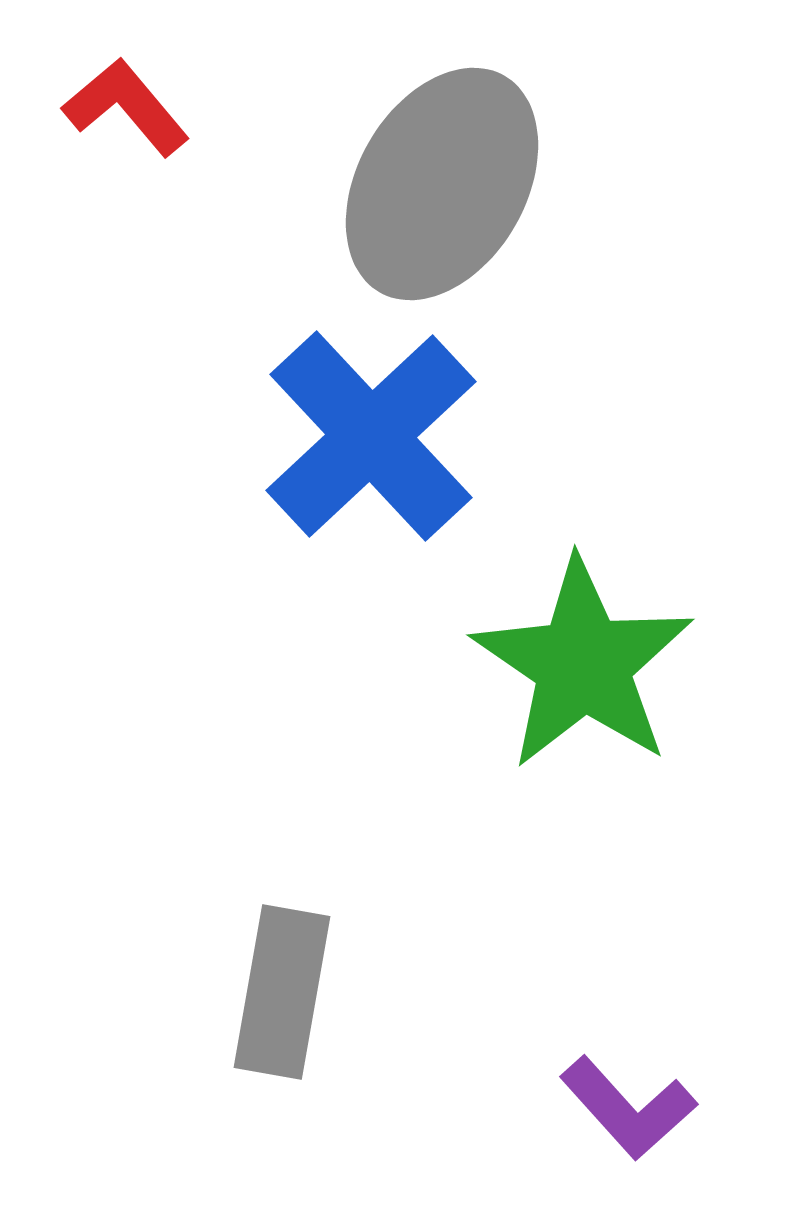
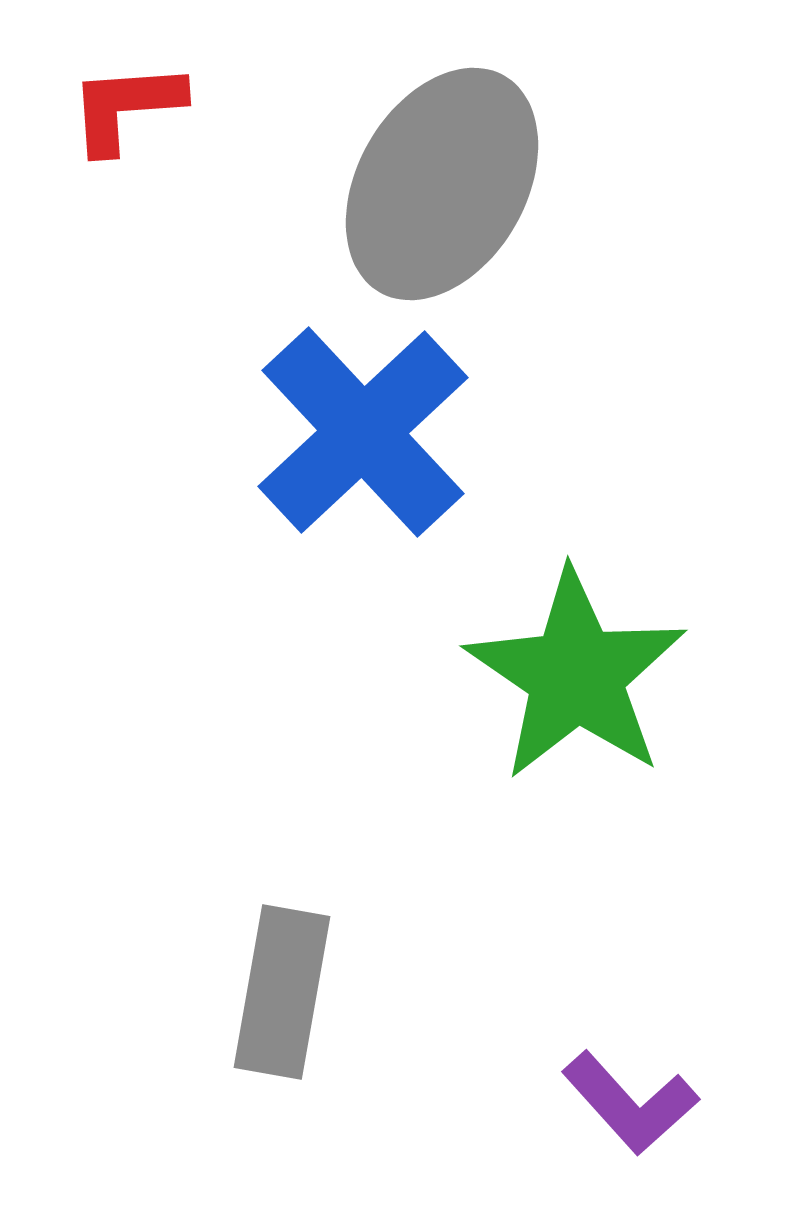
red L-shape: rotated 54 degrees counterclockwise
blue cross: moved 8 px left, 4 px up
green star: moved 7 px left, 11 px down
purple L-shape: moved 2 px right, 5 px up
